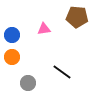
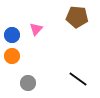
pink triangle: moved 8 px left; rotated 40 degrees counterclockwise
orange circle: moved 1 px up
black line: moved 16 px right, 7 px down
